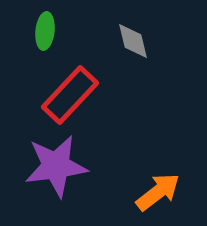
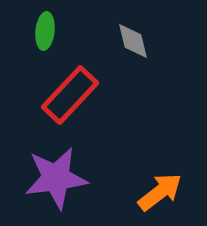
purple star: moved 12 px down
orange arrow: moved 2 px right
